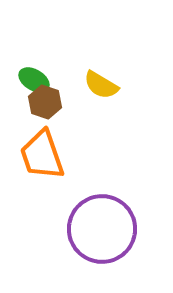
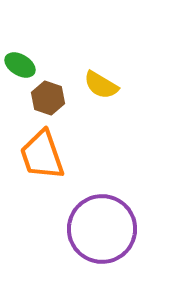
green ellipse: moved 14 px left, 15 px up
brown hexagon: moved 3 px right, 4 px up
